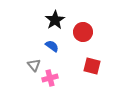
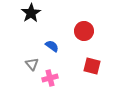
black star: moved 24 px left, 7 px up
red circle: moved 1 px right, 1 px up
gray triangle: moved 2 px left, 1 px up
